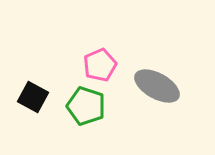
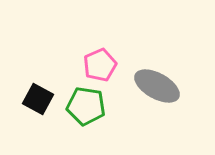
black square: moved 5 px right, 2 px down
green pentagon: rotated 9 degrees counterclockwise
